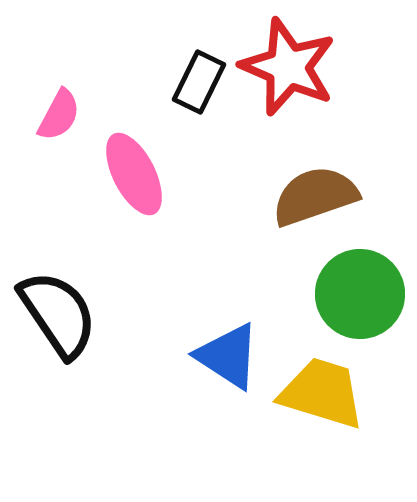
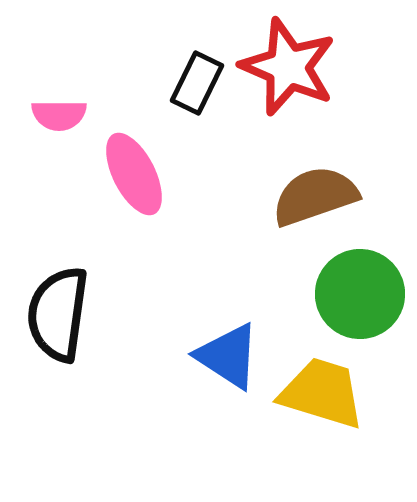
black rectangle: moved 2 px left, 1 px down
pink semicircle: rotated 62 degrees clockwise
black semicircle: rotated 138 degrees counterclockwise
